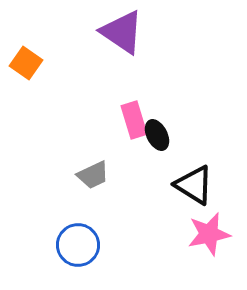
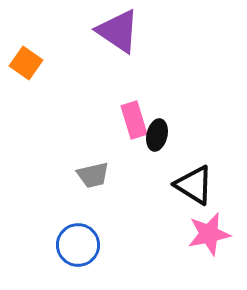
purple triangle: moved 4 px left, 1 px up
black ellipse: rotated 40 degrees clockwise
gray trapezoid: rotated 12 degrees clockwise
